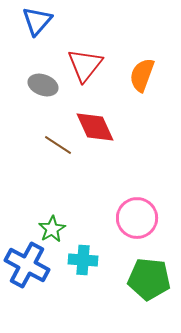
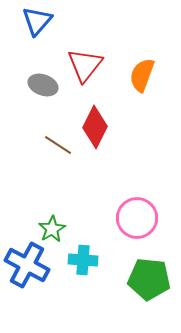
red diamond: rotated 51 degrees clockwise
